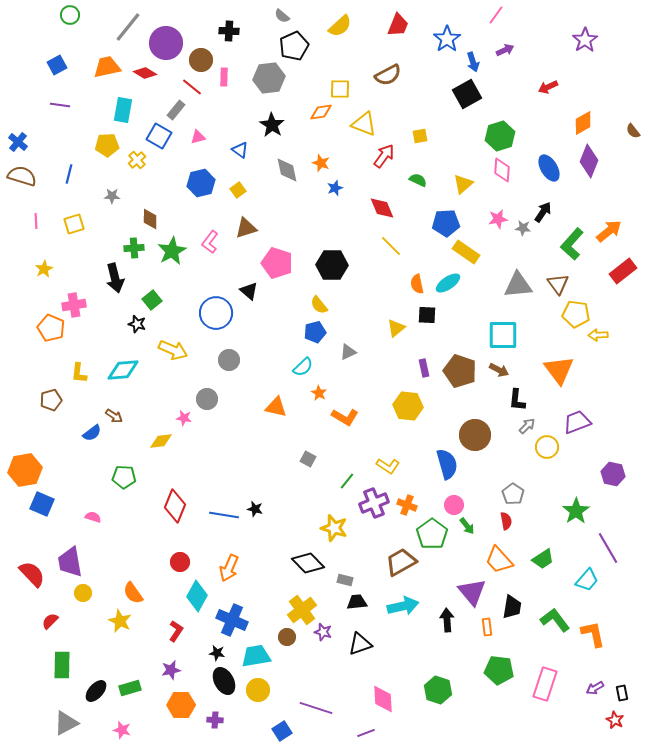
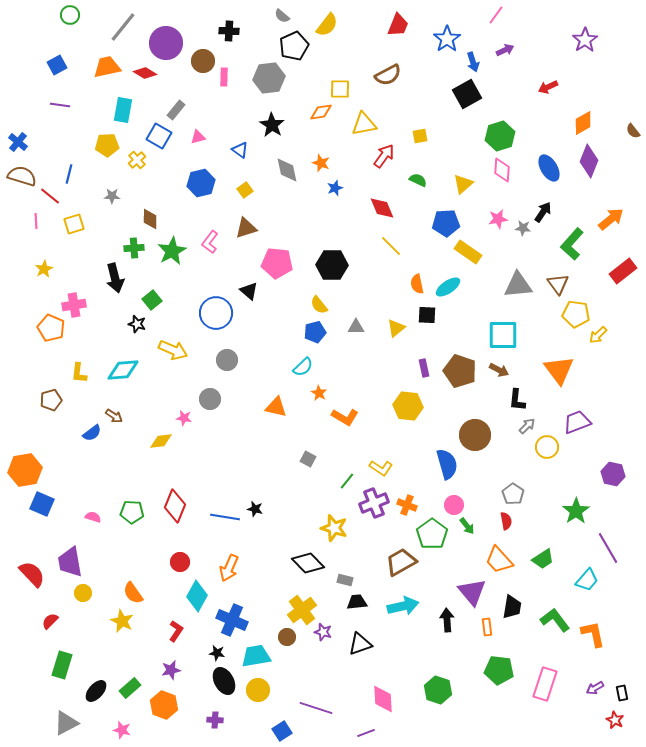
yellow semicircle at (340, 26): moved 13 px left, 1 px up; rotated 10 degrees counterclockwise
gray line at (128, 27): moved 5 px left
brown circle at (201, 60): moved 2 px right, 1 px down
red line at (192, 87): moved 142 px left, 109 px down
yellow triangle at (364, 124): rotated 32 degrees counterclockwise
yellow square at (238, 190): moved 7 px right
orange arrow at (609, 231): moved 2 px right, 12 px up
yellow rectangle at (466, 252): moved 2 px right
pink pentagon at (277, 263): rotated 12 degrees counterclockwise
cyan ellipse at (448, 283): moved 4 px down
yellow arrow at (598, 335): rotated 42 degrees counterclockwise
gray triangle at (348, 352): moved 8 px right, 25 px up; rotated 24 degrees clockwise
gray circle at (229, 360): moved 2 px left
gray circle at (207, 399): moved 3 px right
yellow L-shape at (388, 466): moved 7 px left, 2 px down
green pentagon at (124, 477): moved 8 px right, 35 px down
blue line at (224, 515): moved 1 px right, 2 px down
yellow star at (120, 621): moved 2 px right
green rectangle at (62, 665): rotated 16 degrees clockwise
green rectangle at (130, 688): rotated 25 degrees counterclockwise
orange hexagon at (181, 705): moved 17 px left; rotated 20 degrees clockwise
